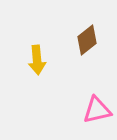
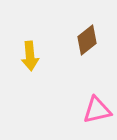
yellow arrow: moved 7 px left, 4 px up
